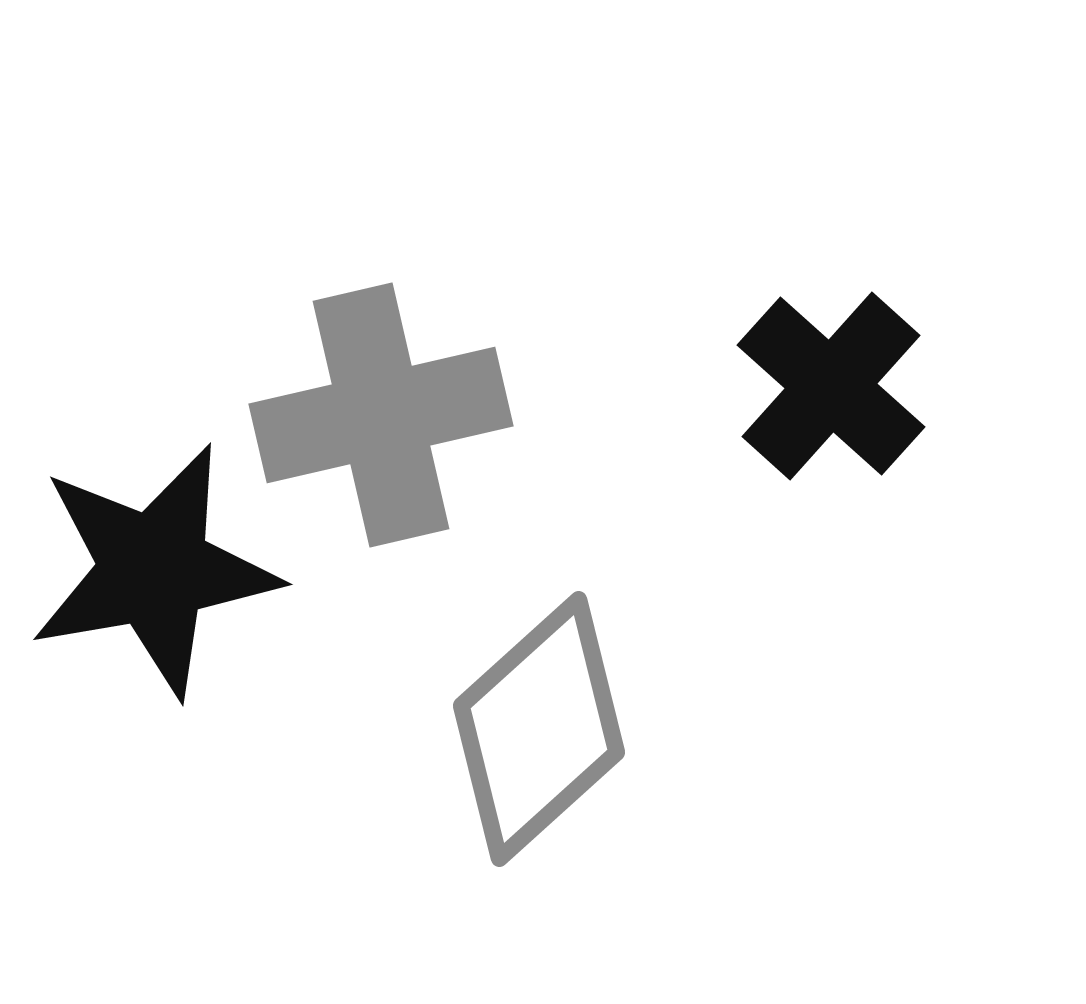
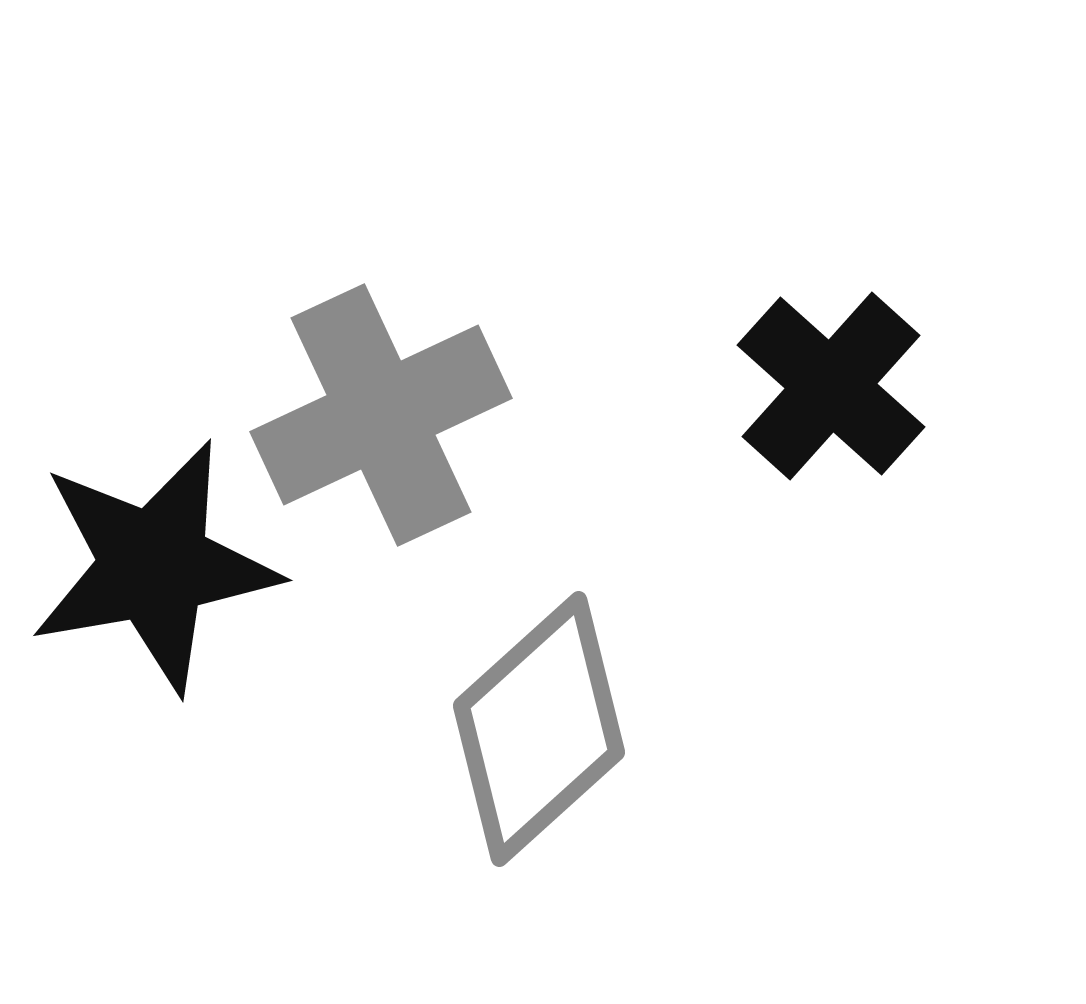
gray cross: rotated 12 degrees counterclockwise
black star: moved 4 px up
